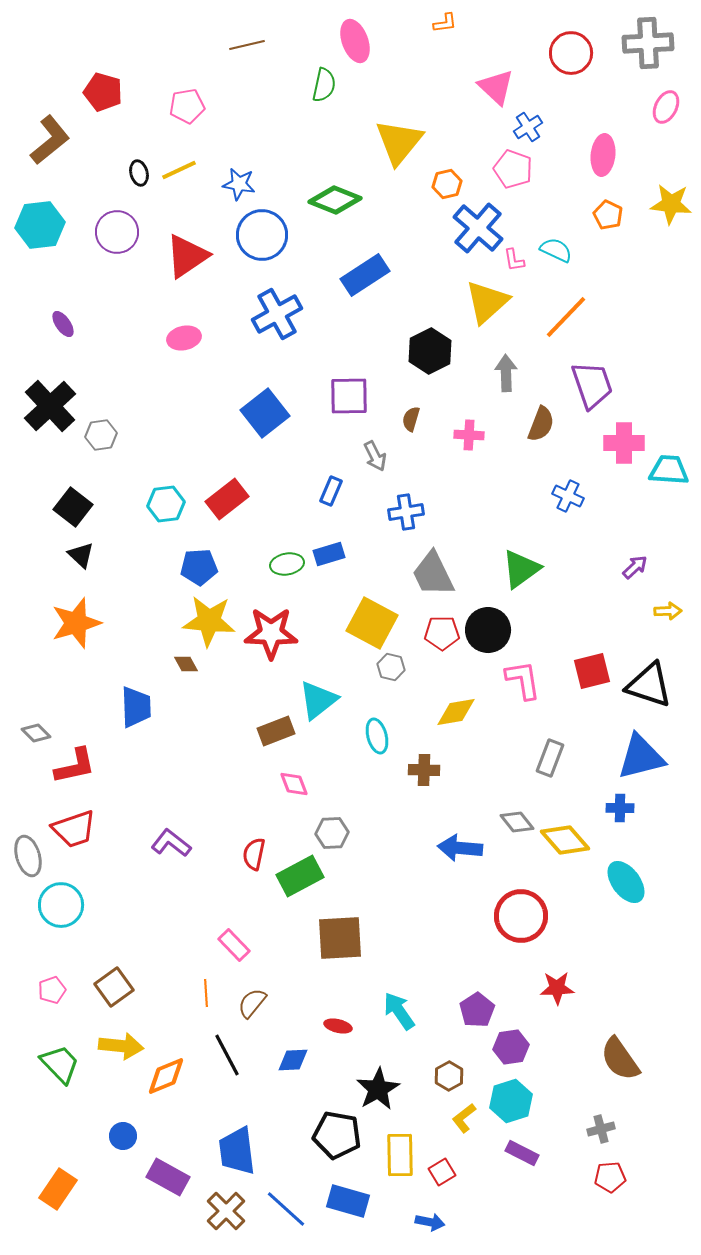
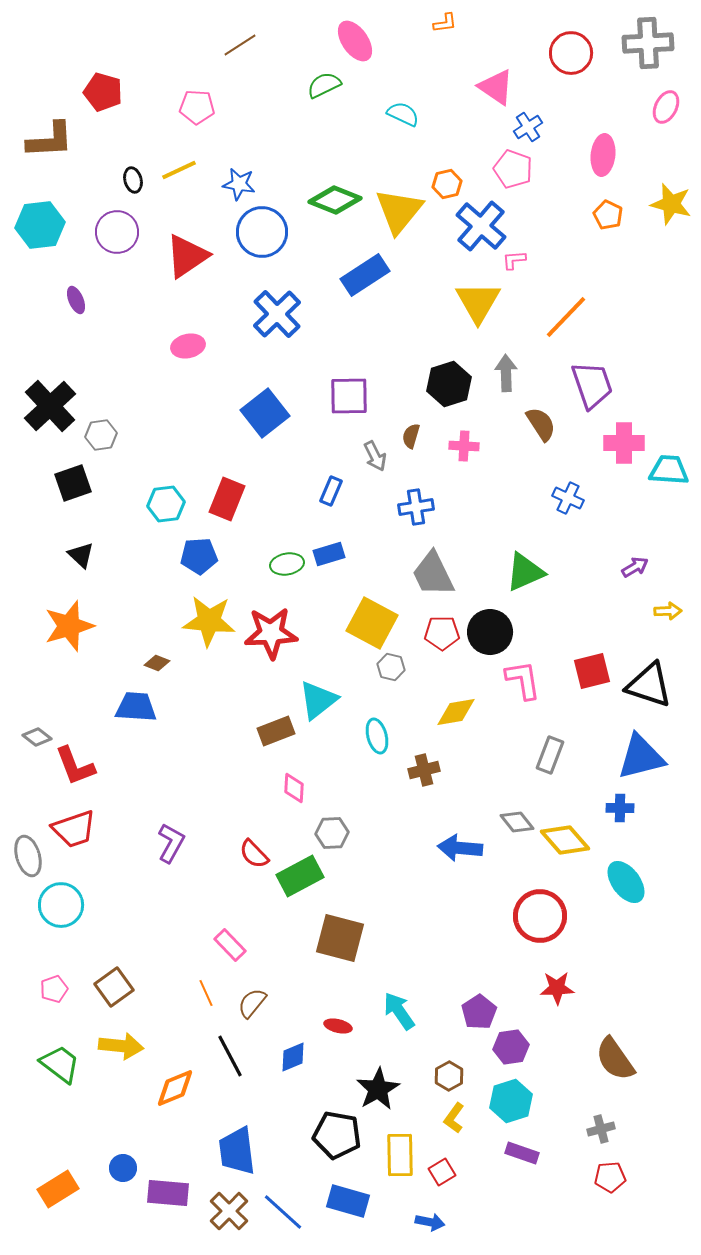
pink ellipse at (355, 41): rotated 15 degrees counterclockwise
brown line at (247, 45): moved 7 px left; rotated 20 degrees counterclockwise
green semicircle at (324, 85): rotated 128 degrees counterclockwise
pink triangle at (496, 87): rotated 9 degrees counterclockwise
pink pentagon at (187, 106): moved 10 px right, 1 px down; rotated 12 degrees clockwise
brown L-shape at (50, 140): rotated 36 degrees clockwise
yellow triangle at (399, 142): moved 69 px down
black ellipse at (139, 173): moved 6 px left, 7 px down
yellow star at (671, 204): rotated 9 degrees clockwise
blue cross at (478, 228): moved 3 px right, 2 px up
blue circle at (262, 235): moved 3 px up
cyan semicircle at (556, 250): moved 153 px left, 136 px up
pink L-shape at (514, 260): rotated 95 degrees clockwise
yellow triangle at (487, 302): moved 9 px left; rotated 18 degrees counterclockwise
blue cross at (277, 314): rotated 15 degrees counterclockwise
purple ellipse at (63, 324): moved 13 px right, 24 px up; rotated 12 degrees clockwise
pink ellipse at (184, 338): moved 4 px right, 8 px down
black hexagon at (430, 351): moved 19 px right, 33 px down; rotated 9 degrees clockwise
brown semicircle at (411, 419): moved 17 px down
brown semicircle at (541, 424): rotated 54 degrees counterclockwise
pink cross at (469, 435): moved 5 px left, 11 px down
blue cross at (568, 496): moved 2 px down
red rectangle at (227, 499): rotated 30 degrees counterclockwise
black square at (73, 507): moved 24 px up; rotated 33 degrees clockwise
blue cross at (406, 512): moved 10 px right, 5 px up
blue pentagon at (199, 567): moved 11 px up
purple arrow at (635, 567): rotated 12 degrees clockwise
green triangle at (521, 569): moved 4 px right, 3 px down; rotated 12 degrees clockwise
orange star at (76, 623): moved 7 px left, 3 px down
black circle at (488, 630): moved 2 px right, 2 px down
red star at (271, 633): rotated 4 degrees counterclockwise
brown diamond at (186, 664): moved 29 px left, 1 px up; rotated 40 degrees counterclockwise
blue trapezoid at (136, 707): rotated 84 degrees counterclockwise
gray diamond at (36, 733): moved 1 px right, 4 px down; rotated 8 degrees counterclockwise
gray rectangle at (550, 758): moved 3 px up
red L-shape at (75, 766): rotated 81 degrees clockwise
brown cross at (424, 770): rotated 16 degrees counterclockwise
pink diamond at (294, 784): moved 4 px down; rotated 24 degrees clockwise
purple L-shape at (171, 843): rotated 81 degrees clockwise
red semicircle at (254, 854): rotated 56 degrees counterclockwise
red circle at (521, 916): moved 19 px right
brown square at (340, 938): rotated 18 degrees clockwise
pink rectangle at (234, 945): moved 4 px left
pink pentagon at (52, 990): moved 2 px right, 1 px up
orange line at (206, 993): rotated 20 degrees counterclockwise
purple pentagon at (477, 1010): moved 2 px right, 2 px down
black line at (227, 1055): moved 3 px right, 1 px down
brown semicircle at (620, 1059): moved 5 px left
blue diamond at (293, 1060): moved 3 px up; rotated 20 degrees counterclockwise
green trapezoid at (60, 1064): rotated 9 degrees counterclockwise
orange diamond at (166, 1076): moved 9 px right, 12 px down
yellow L-shape at (464, 1118): moved 10 px left; rotated 16 degrees counterclockwise
blue circle at (123, 1136): moved 32 px down
purple rectangle at (522, 1153): rotated 8 degrees counterclockwise
purple rectangle at (168, 1177): moved 16 px down; rotated 24 degrees counterclockwise
orange rectangle at (58, 1189): rotated 24 degrees clockwise
blue line at (286, 1209): moved 3 px left, 3 px down
brown cross at (226, 1211): moved 3 px right
